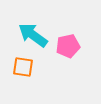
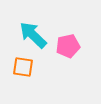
cyan arrow: rotated 8 degrees clockwise
